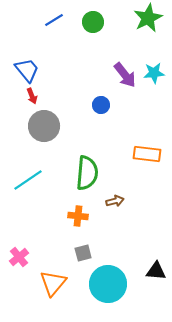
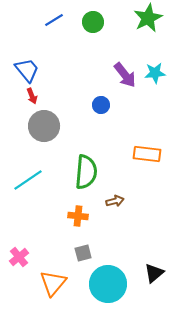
cyan star: moved 1 px right
green semicircle: moved 1 px left, 1 px up
black triangle: moved 2 px left, 2 px down; rotated 45 degrees counterclockwise
